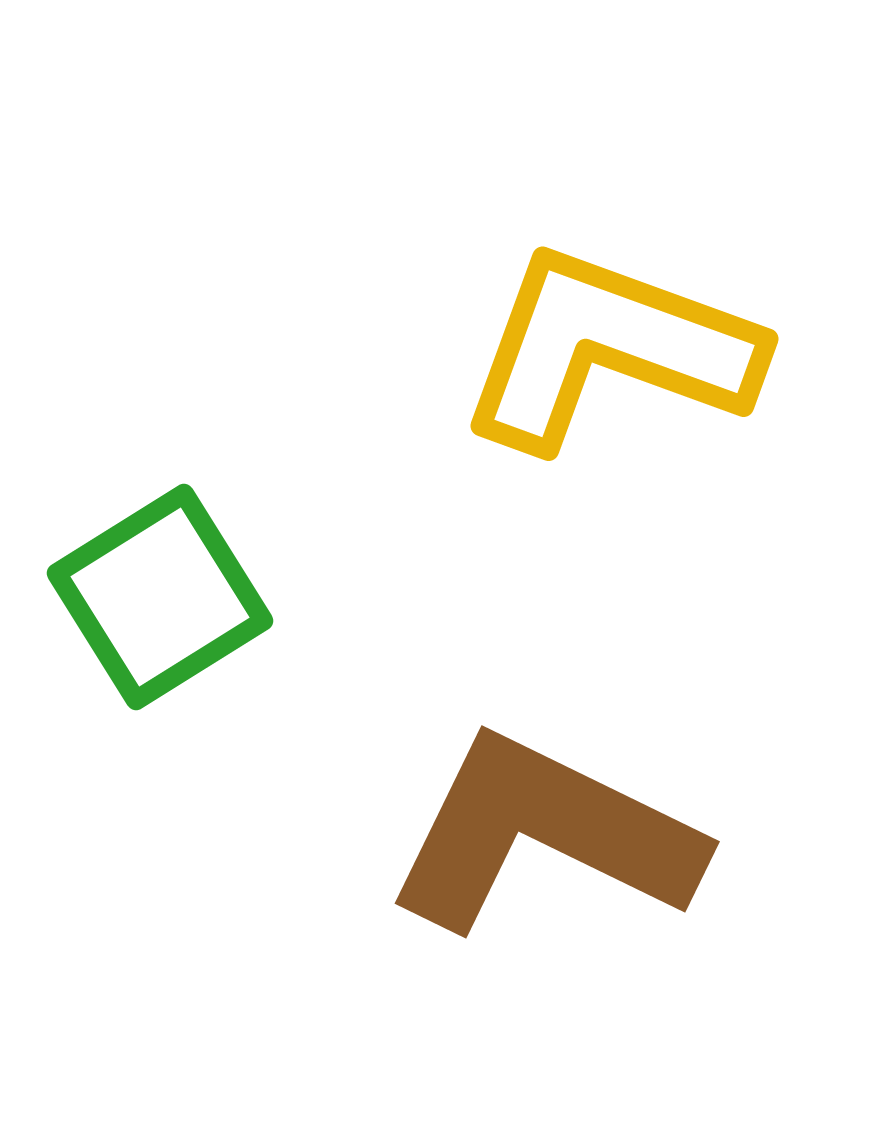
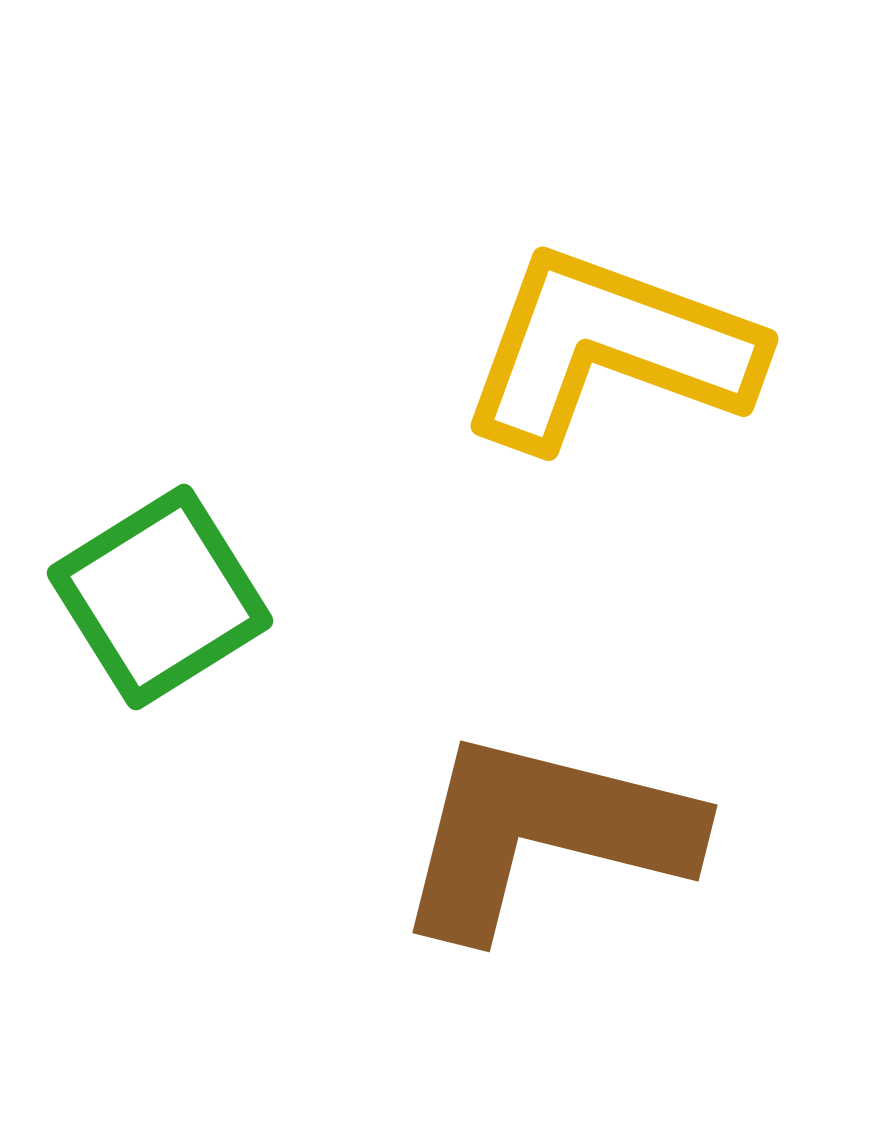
brown L-shape: rotated 12 degrees counterclockwise
